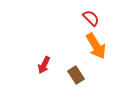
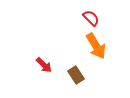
red arrow: rotated 72 degrees counterclockwise
